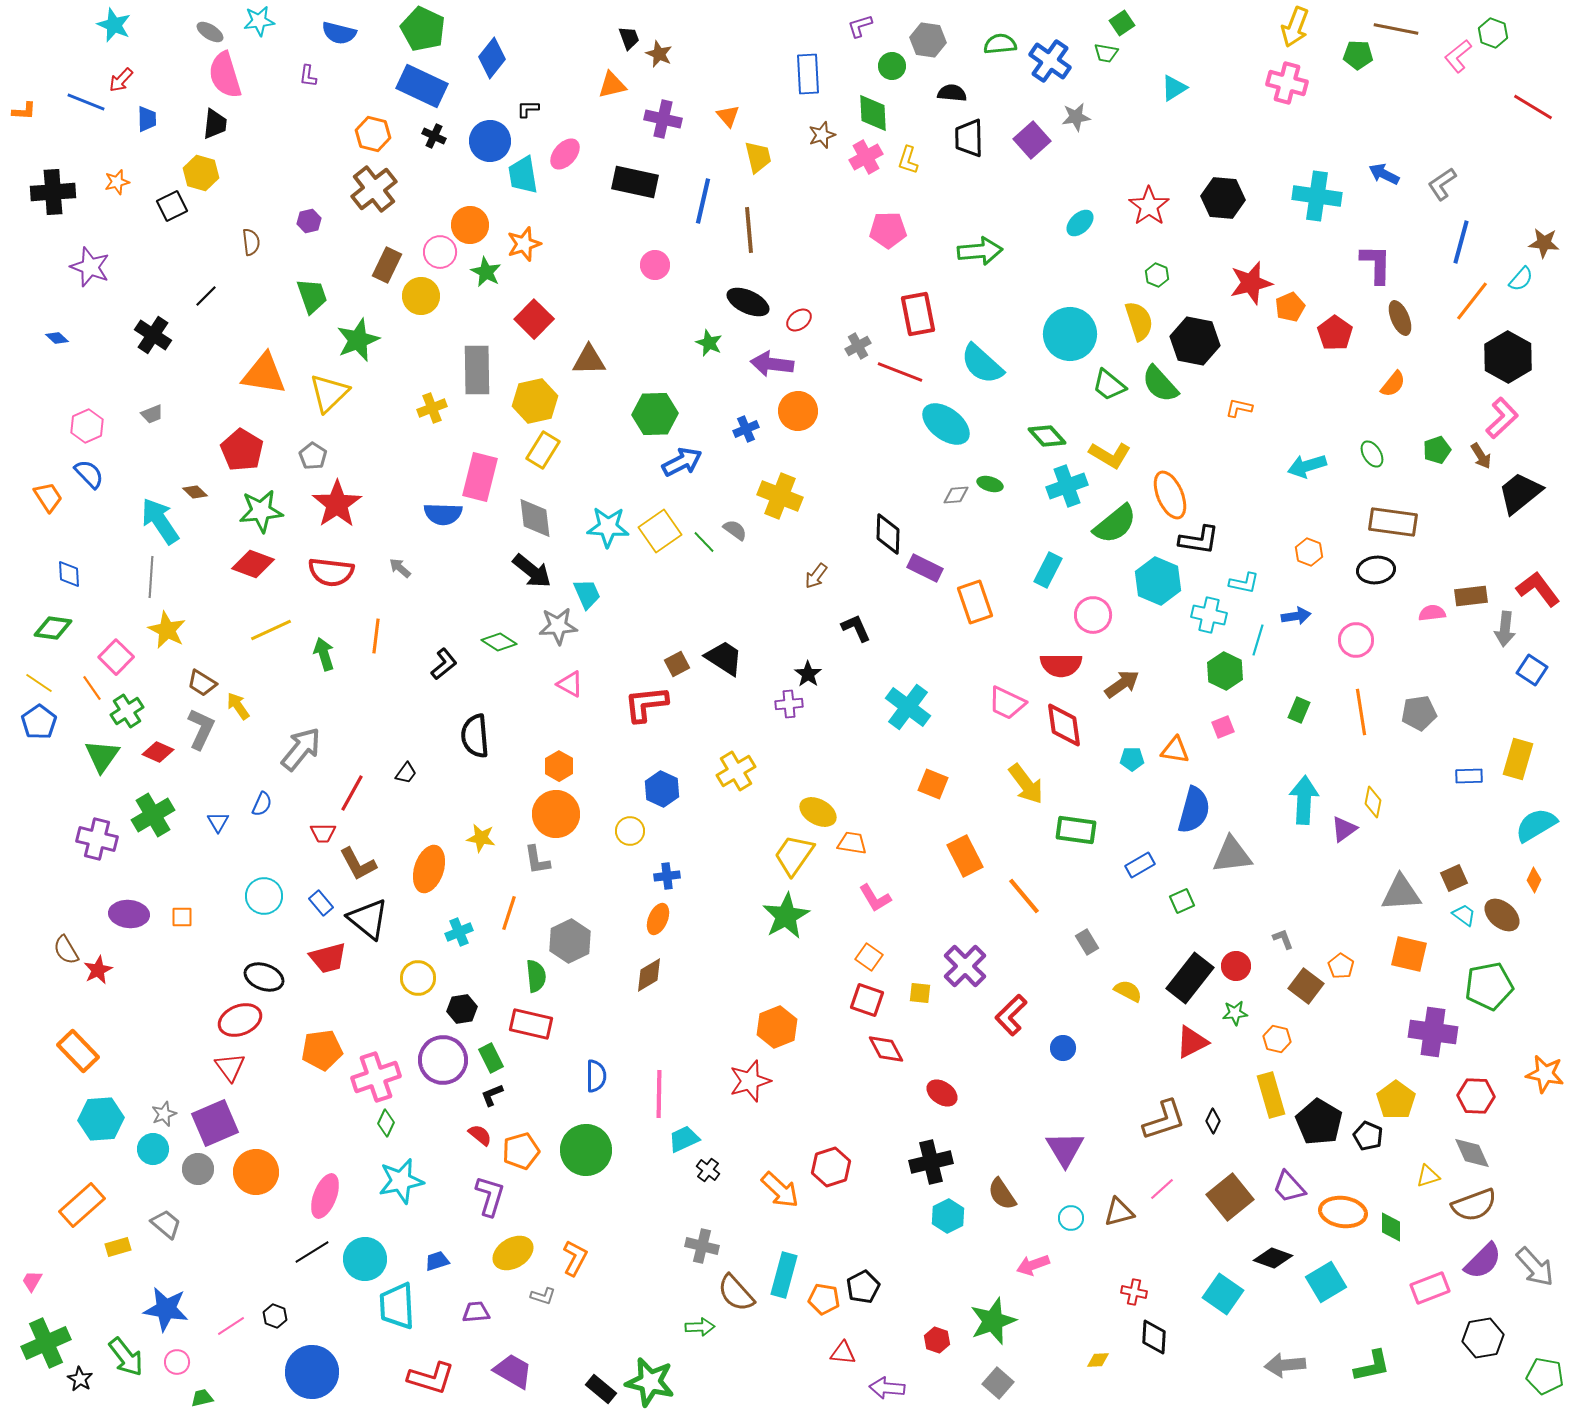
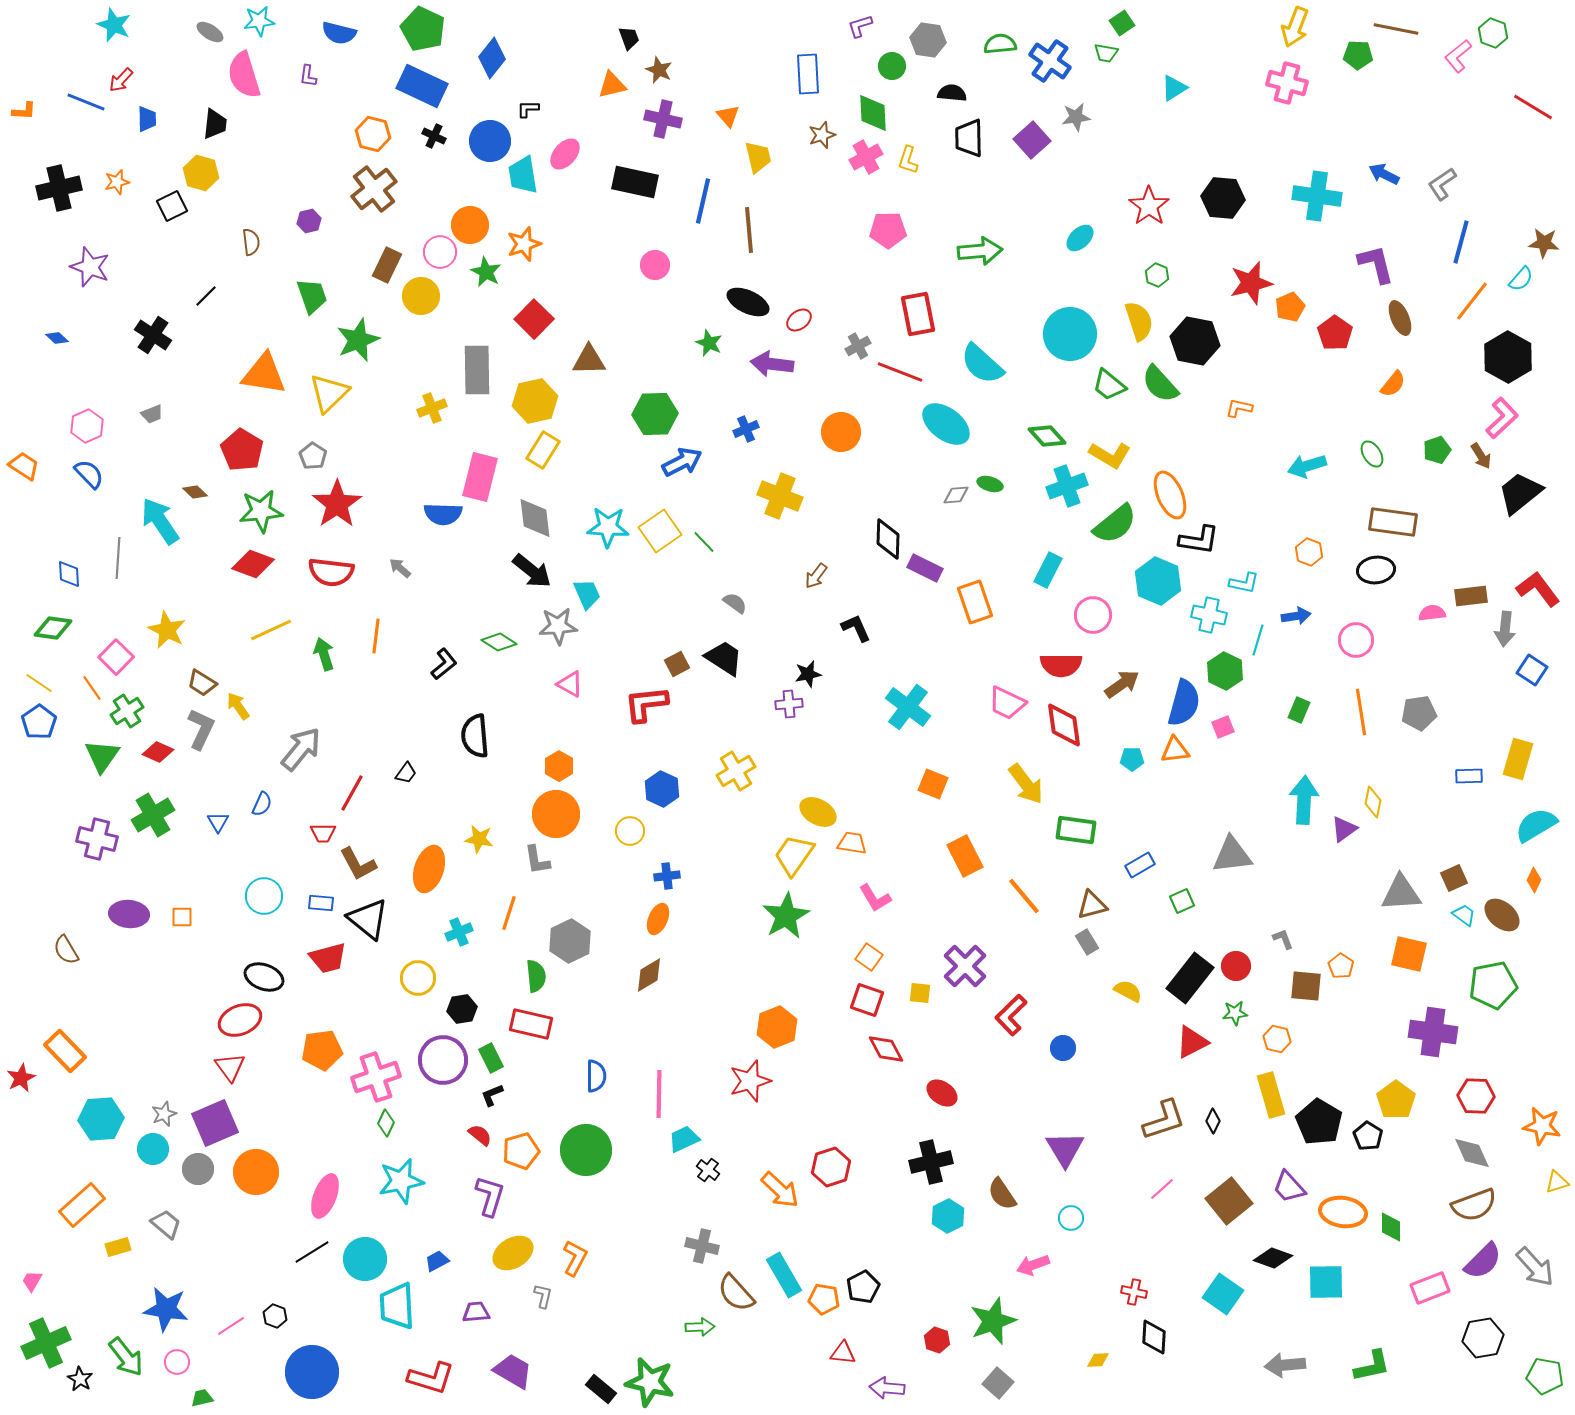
brown star at (659, 54): moved 16 px down
pink semicircle at (225, 75): moved 19 px right
black cross at (53, 192): moved 6 px right, 4 px up; rotated 9 degrees counterclockwise
cyan ellipse at (1080, 223): moved 15 px down
purple L-shape at (1376, 264): rotated 15 degrees counterclockwise
orange circle at (798, 411): moved 43 px right, 21 px down
orange trapezoid at (48, 497): moved 24 px left, 31 px up; rotated 24 degrees counterclockwise
gray semicircle at (735, 530): moved 73 px down
black diamond at (888, 534): moved 5 px down
gray line at (151, 577): moved 33 px left, 19 px up
black star at (808, 674): rotated 24 degrees clockwise
orange triangle at (1175, 750): rotated 16 degrees counterclockwise
blue semicircle at (1194, 810): moved 10 px left, 107 px up
yellow star at (481, 838): moved 2 px left, 1 px down
blue rectangle at (321, 903): rotated 45 degrees counterclockwise
red star at (98, 970): moved 77 px left, 108 px down
brown square at (1306, 986): rotated 32 degrees counterclockwise
green pentagon at (1489, 986): moved 4 px right, 1 px up
orange rectangle at (78, 1051): moved 13 px left
orange star at (1545, 1074): moved 3 px left, 52 px down
black pentagon at (1368, 1136): rotated 8 degrees clockwise
yellow triangle at (1428, 1176): moved 129 px right, 6 px down
brown square at (1230, 1197): moved 1 px left, 4 px down
brown triangle at (1119, 1212): moved 27 px left, 307 px up
blue trapezoid at (437, 1261): rotated 10 degrees counterclockwise
cyan rectangle at (784, 1275): rotated 45 degrees counterclockwise
cyan square at (1326, 1282): rotated 30 degrees clockwise
gray L-shape at (543, 1296): rotated 95 degrees counterclockwise
